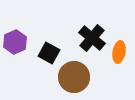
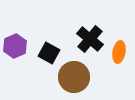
black cross: moved 2 px left, 1 px down
purple hexagon: moved 4 px down
